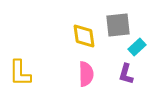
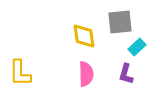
gray square: moved 2 px right, 3 px up
